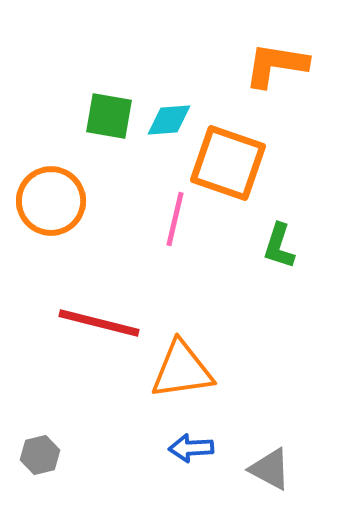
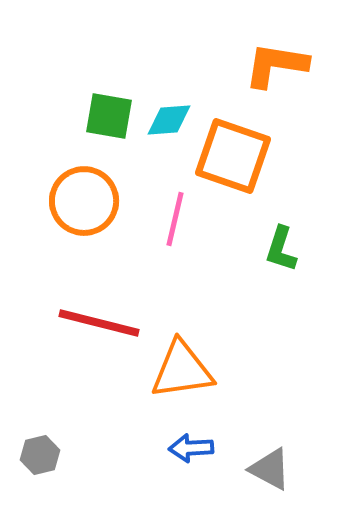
orange square: moved 5 px right, 7 px up
orange circle: moved 33 px right
green L-shape: moved 2 px right, 3 px down
